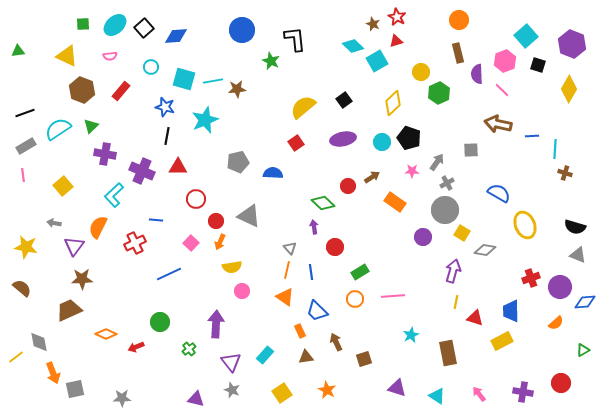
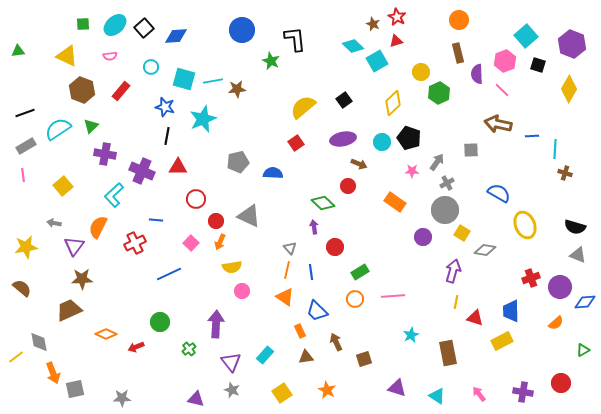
cyan star at (205, 120): moved 2 px left, 1 px up
brown arrow at (372, 177): moved 13 px left, 13 px up; rotated 56 degrees clockwise
yellow star at (26, 247): rotated 20 degrees counterclockwise
